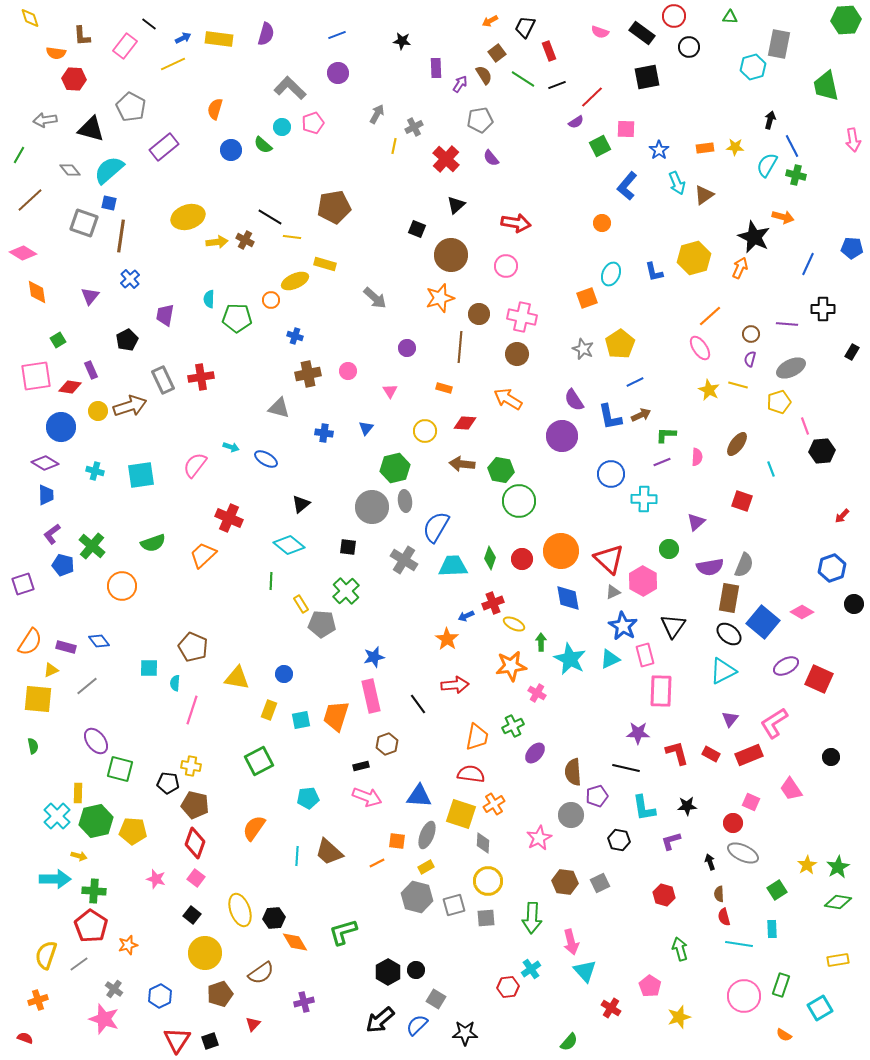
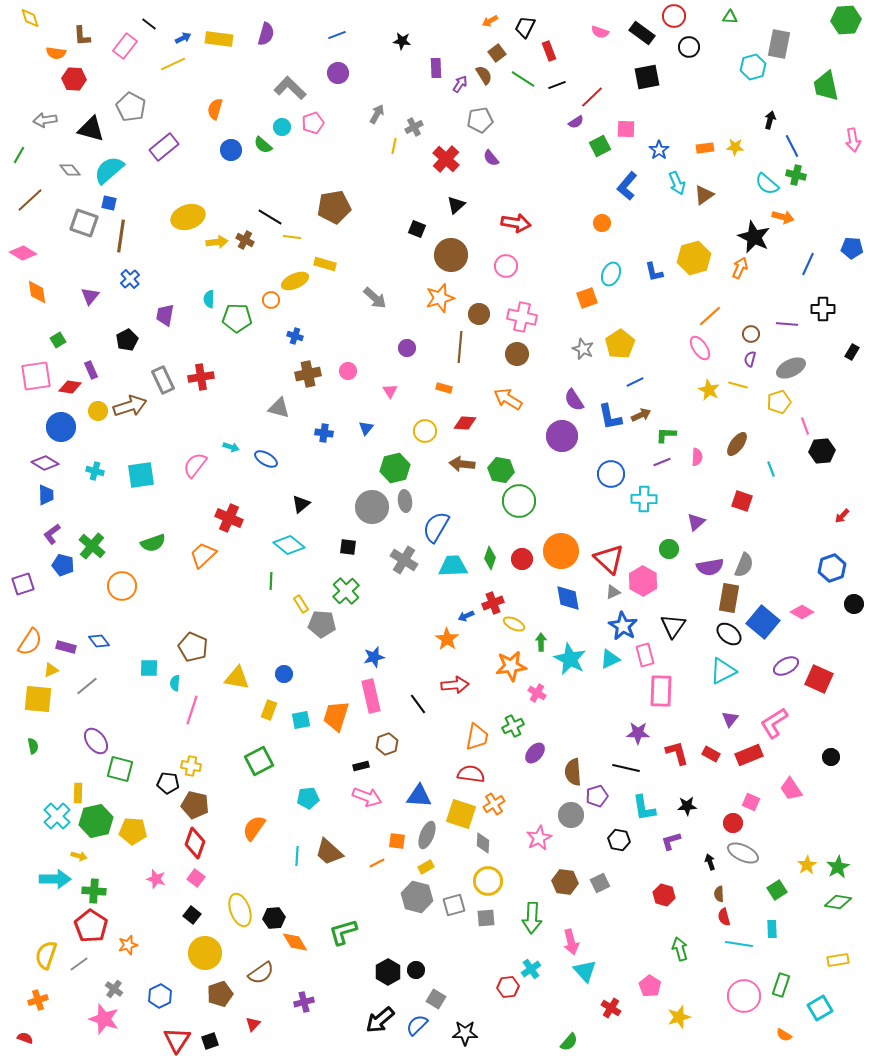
cyan semicircle at (767, 165): moved 19 px down; rotated 80 degrees counterclockwise
